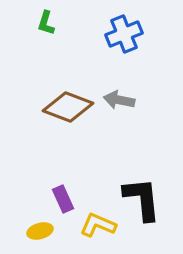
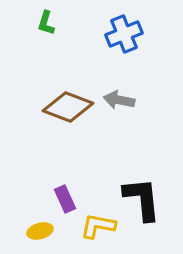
purple rectangle: moved 2 px right
yellow L-shape: moved 1 px down; rotated 12 degrees counterclockwise
